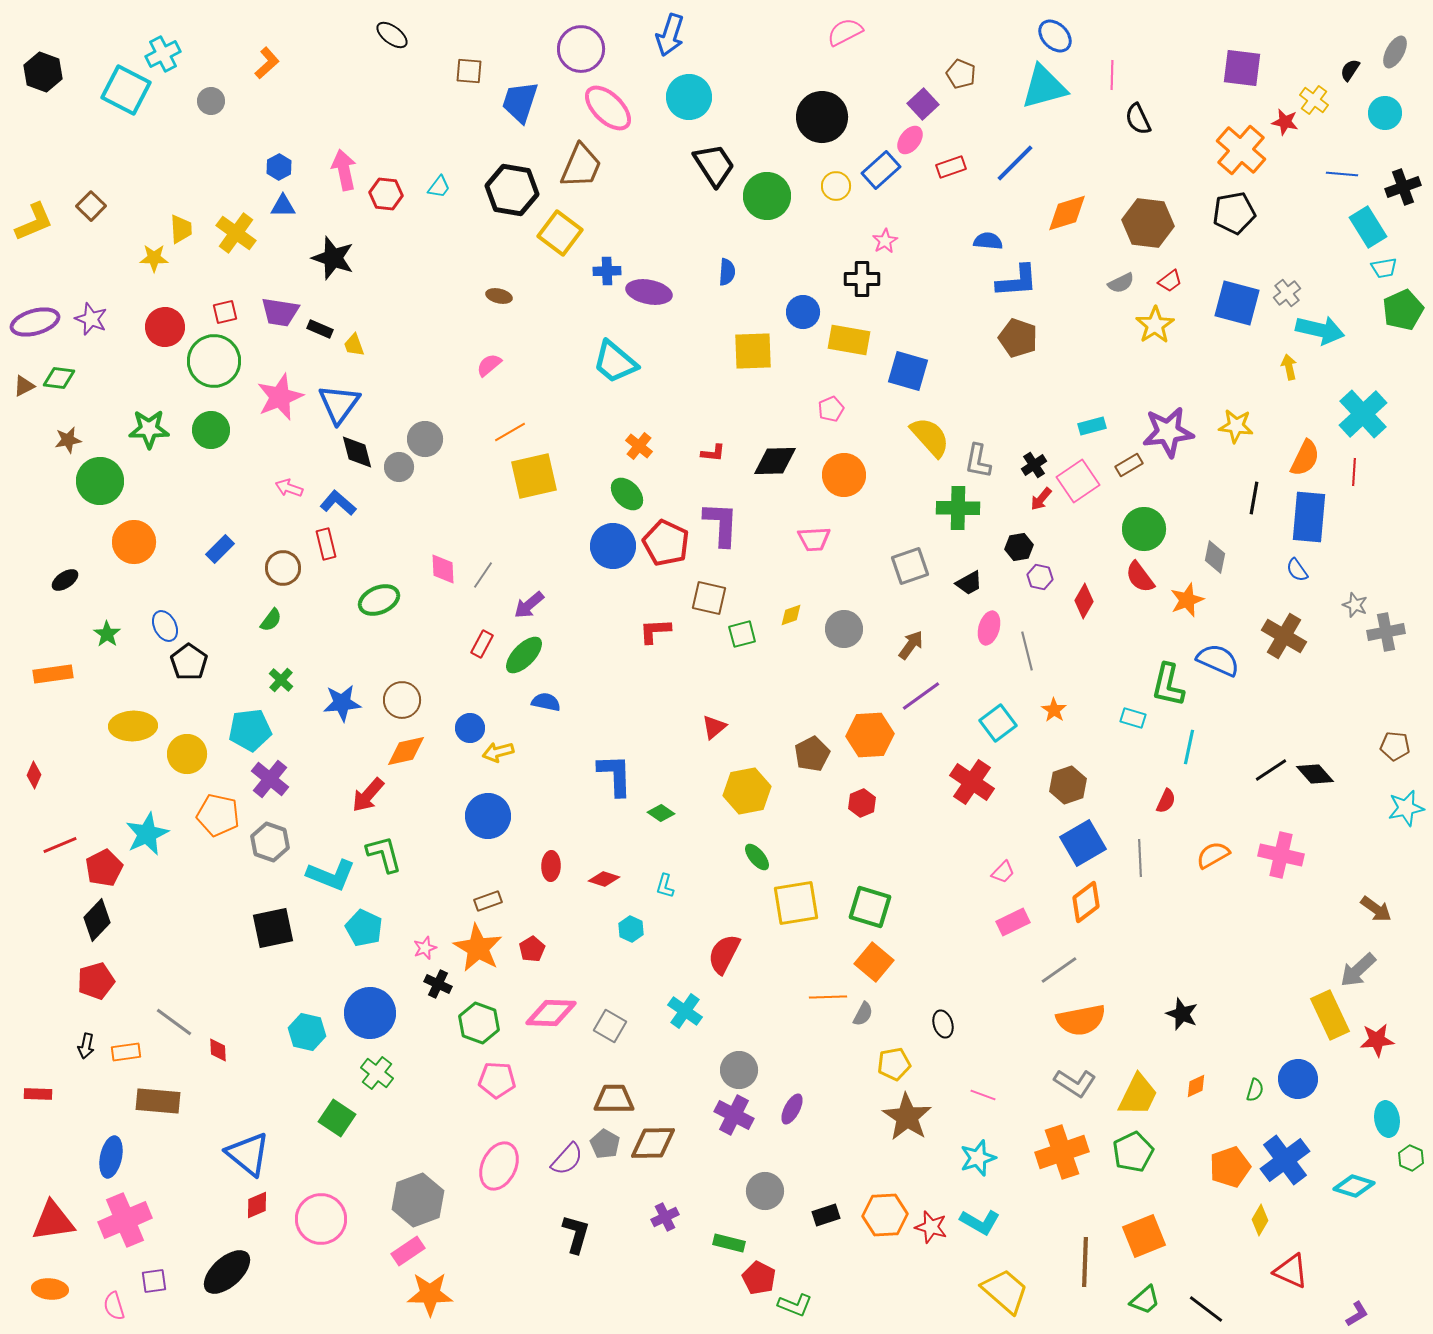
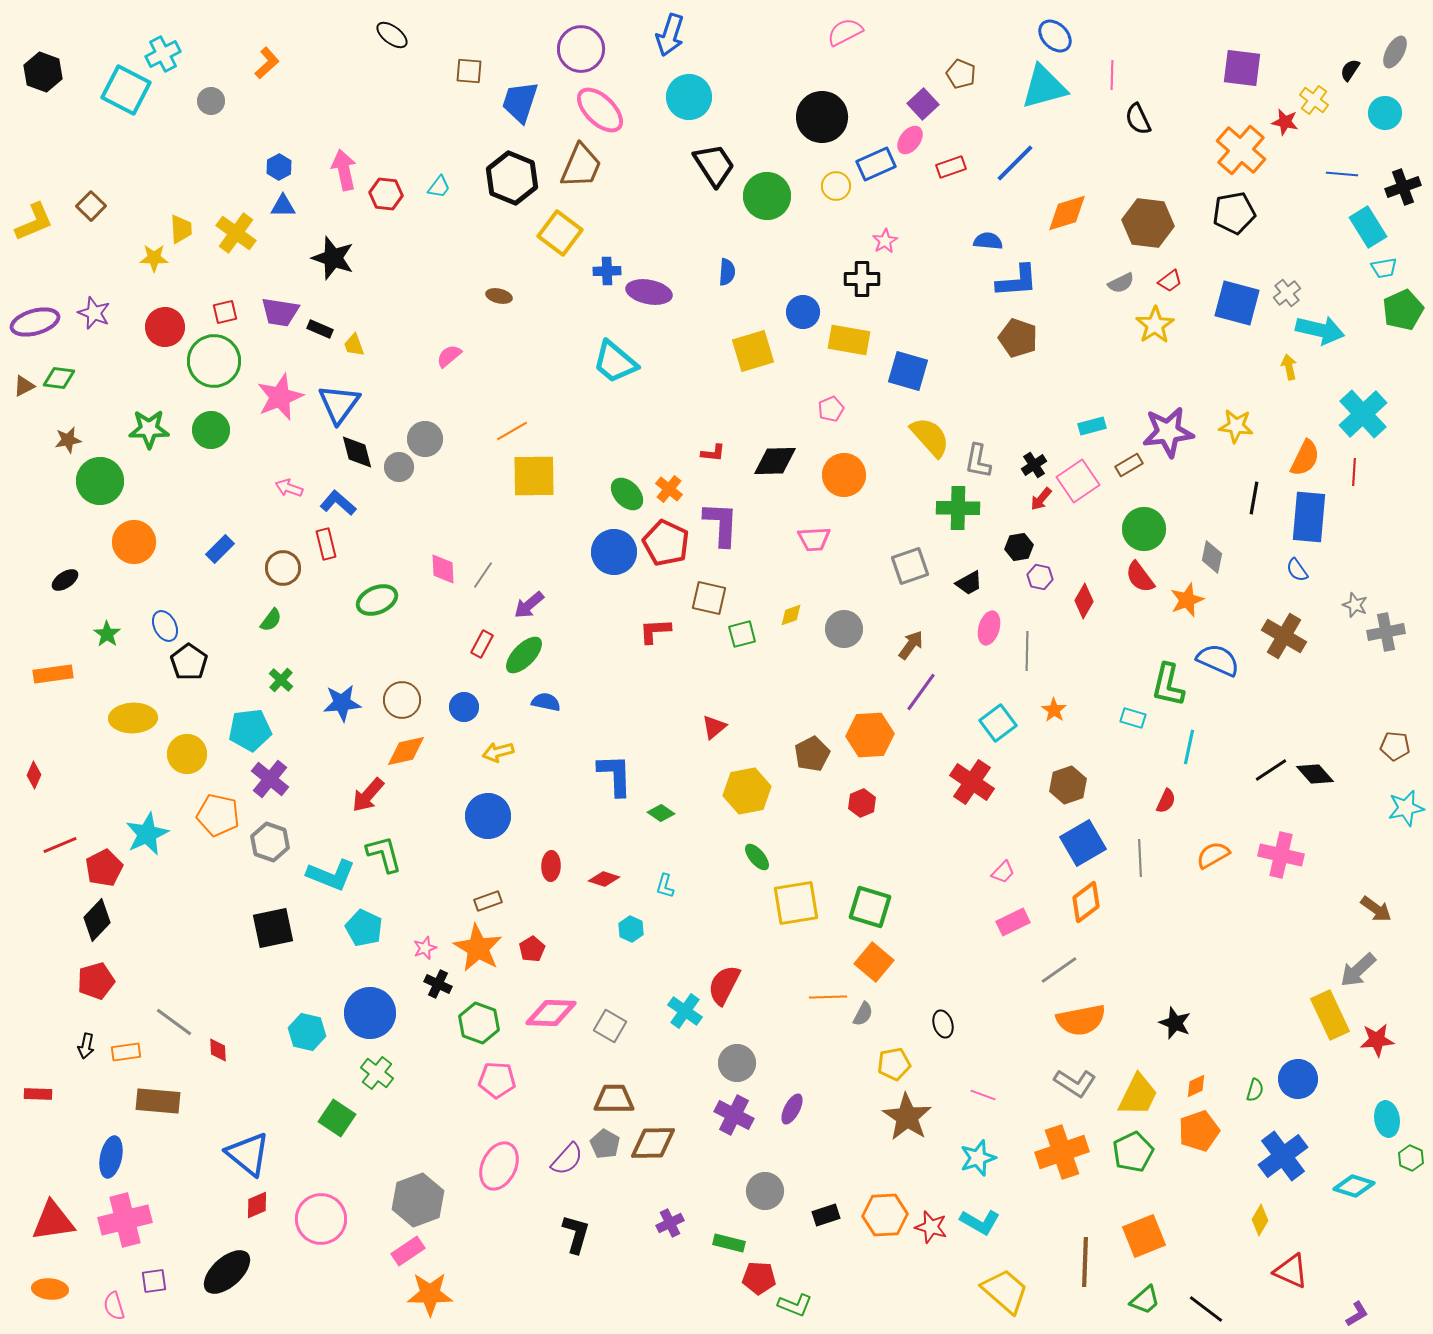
pink ellipse at (608, 108): moved 8 px left, 2 px down
blue rectangle at (881, 170): moved 5 px left, 6 px up; rotated 18 degrees clockwise
black hexagon at (512, 190): moved 12 px up; rotated 12 degrees clockwise
purple star at (91, 319): moved 3 px right, 6 px up
yellow square at (753, 351): rotated 15 degrees counterclockwise
pink semicircle at (489, 365): moved 40 px left, 9 px up
orange line at (510, 432): moved 2 px right, 1 px up
orange cross at (639, 446): moved 30 px right, 43 px down
yellow square at (534, 476): rotated 12 degrees clockwise
blue circle at (613, 546): moved 1 px right, 6 px down
gray diamond at (1215, 557): moved 3 px left
green ellipse at (379, 600): moved 2 px left
gray line at (1027, 651): rotated 15 degrees clockwise
purple line at (921, 696): moved 4 px up; rotated 18 degrees counterclockwise
yellow ellipse at (133, 726): moved 8 px up
blue circle at (470, 728): moved 6 px left, 21 px up
red semicircle at (724, 954): moved 31 px down
black star at (1182, 1014): moved 7 px left, 9 px down
gray circle at (739, 1070): moved 2 px left, 7 px up
blue cross at (1285, 1160): moved 2 px left, 4 px up
orange pentagon at (1230, 1167): moved 31 px left, 36 px up
purple cross at (665, 1217): moved 5 px right, 6 px down
pink cross at (125, 1220): rotated 9 degrees clockwise
red pentagon at (759, 1278): rotated 24 degrees counterclockwise
